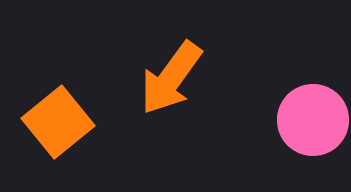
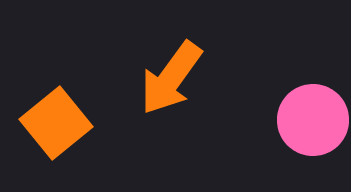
orange square: moved 2 px left, 1 px down
